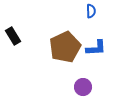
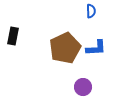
black rectangle: rotated 42 degrees clockwise
brown pentagon: moved 1 px down
